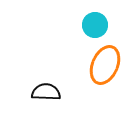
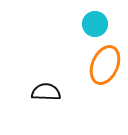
cyan circle: moved 1 px up
